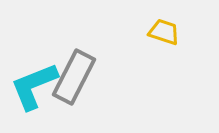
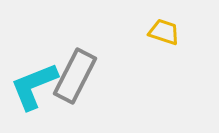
gray rectangle: moved 1 px right, 1 px up
